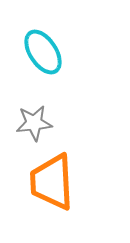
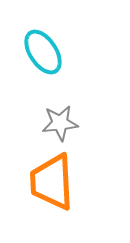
gray star: moved 26 px right
